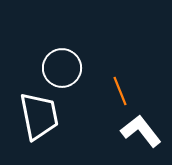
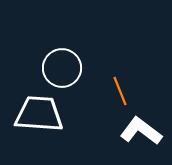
white trapezoid: moved 2 px up; rotated 75 degrees counterclockwise
white L-shape: rotated 15 degrees counterclockwise
